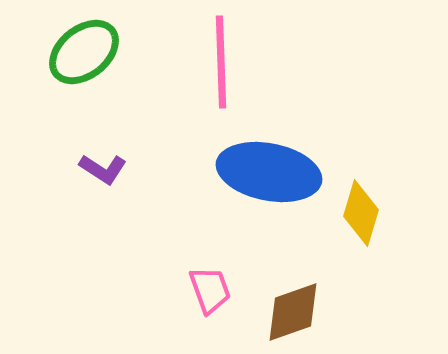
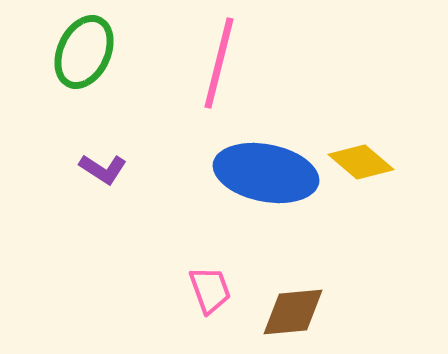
green ellipse: rotated 26 degrees counterclockwise
pink line: moved 2 px left, 1 px down; rotated 16 degrees clockwise
blue ellipse: moved 3 px left, 1 px down
yellow diamond: moved 51 px up; rotated 66 degrees counterclockwise
brown diamond: rotated 14 degrees clockwise
